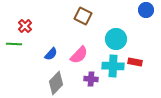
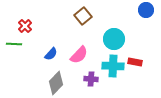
brown square: rotated 24 degrees clockwise
cyan circle: moved 2 px left
